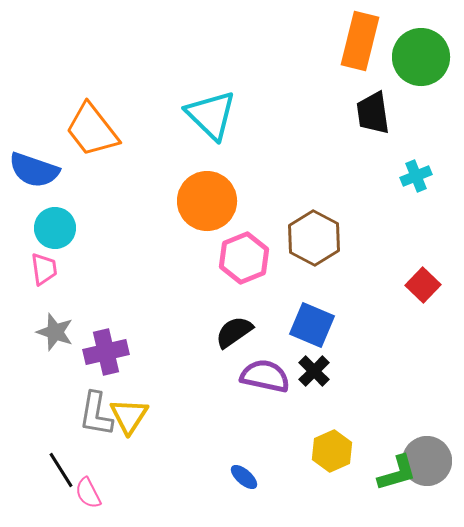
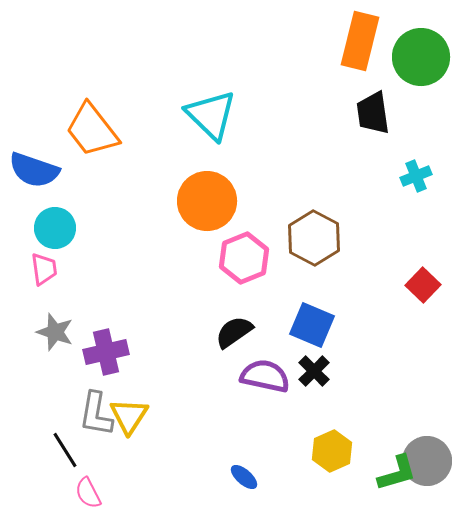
black line: moved 4 px right, 20 px up
